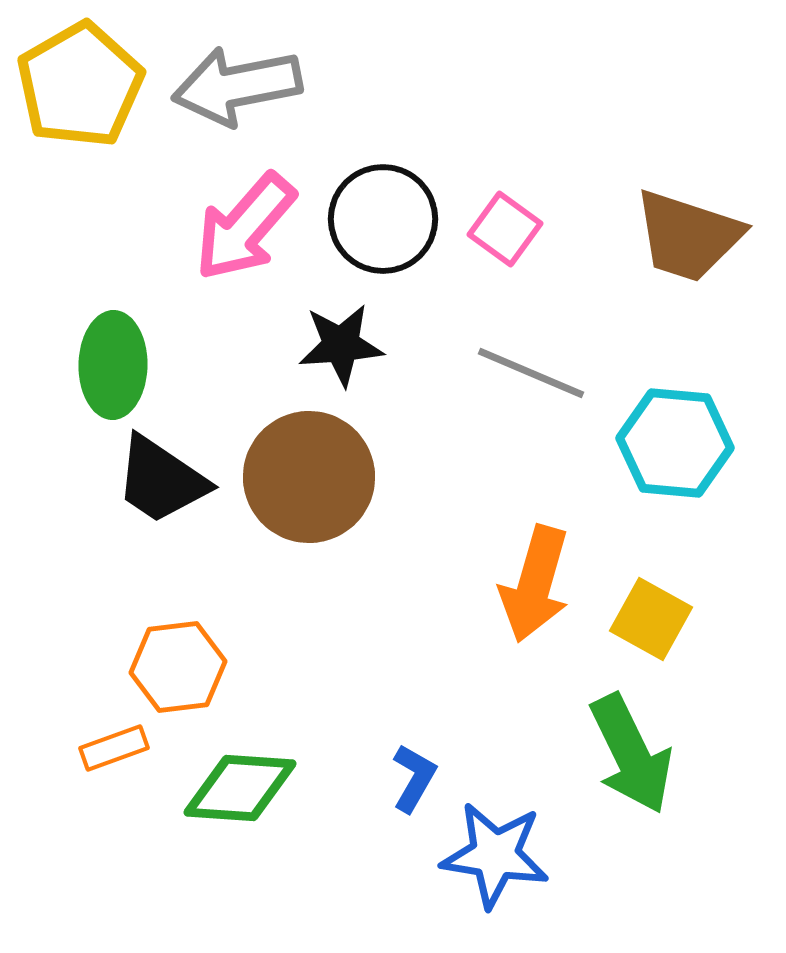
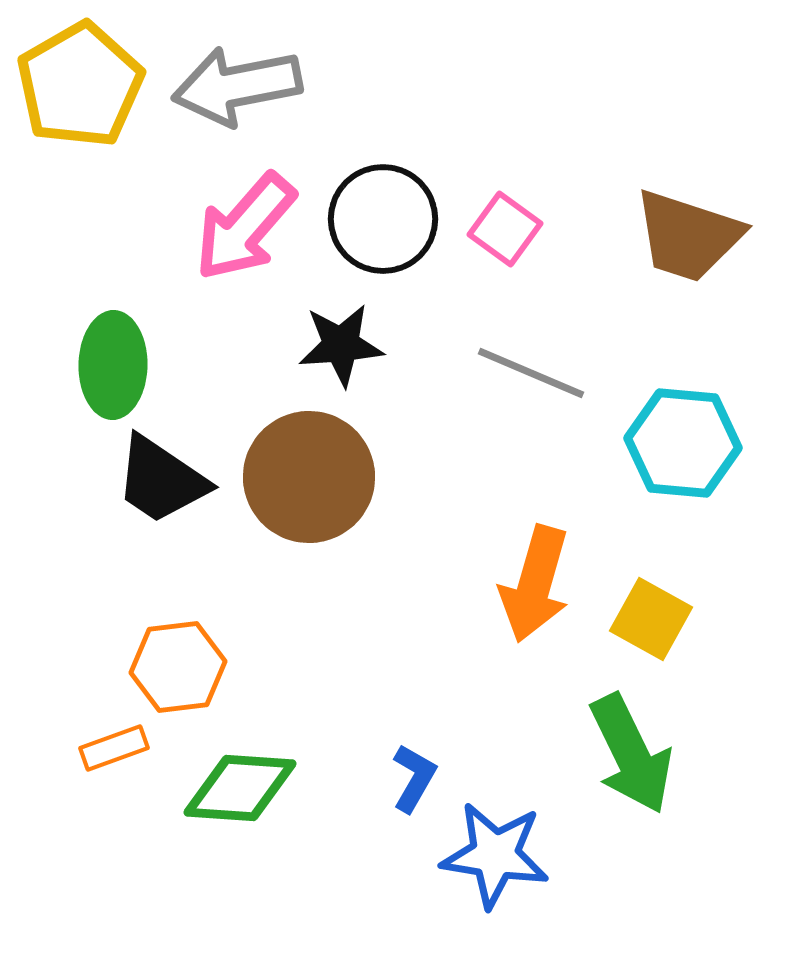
cyan hexagon: moved 8 px right
